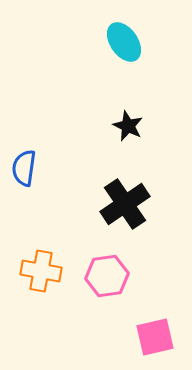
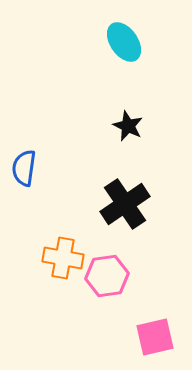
orange cross: moved 22 px right, 13 px up
